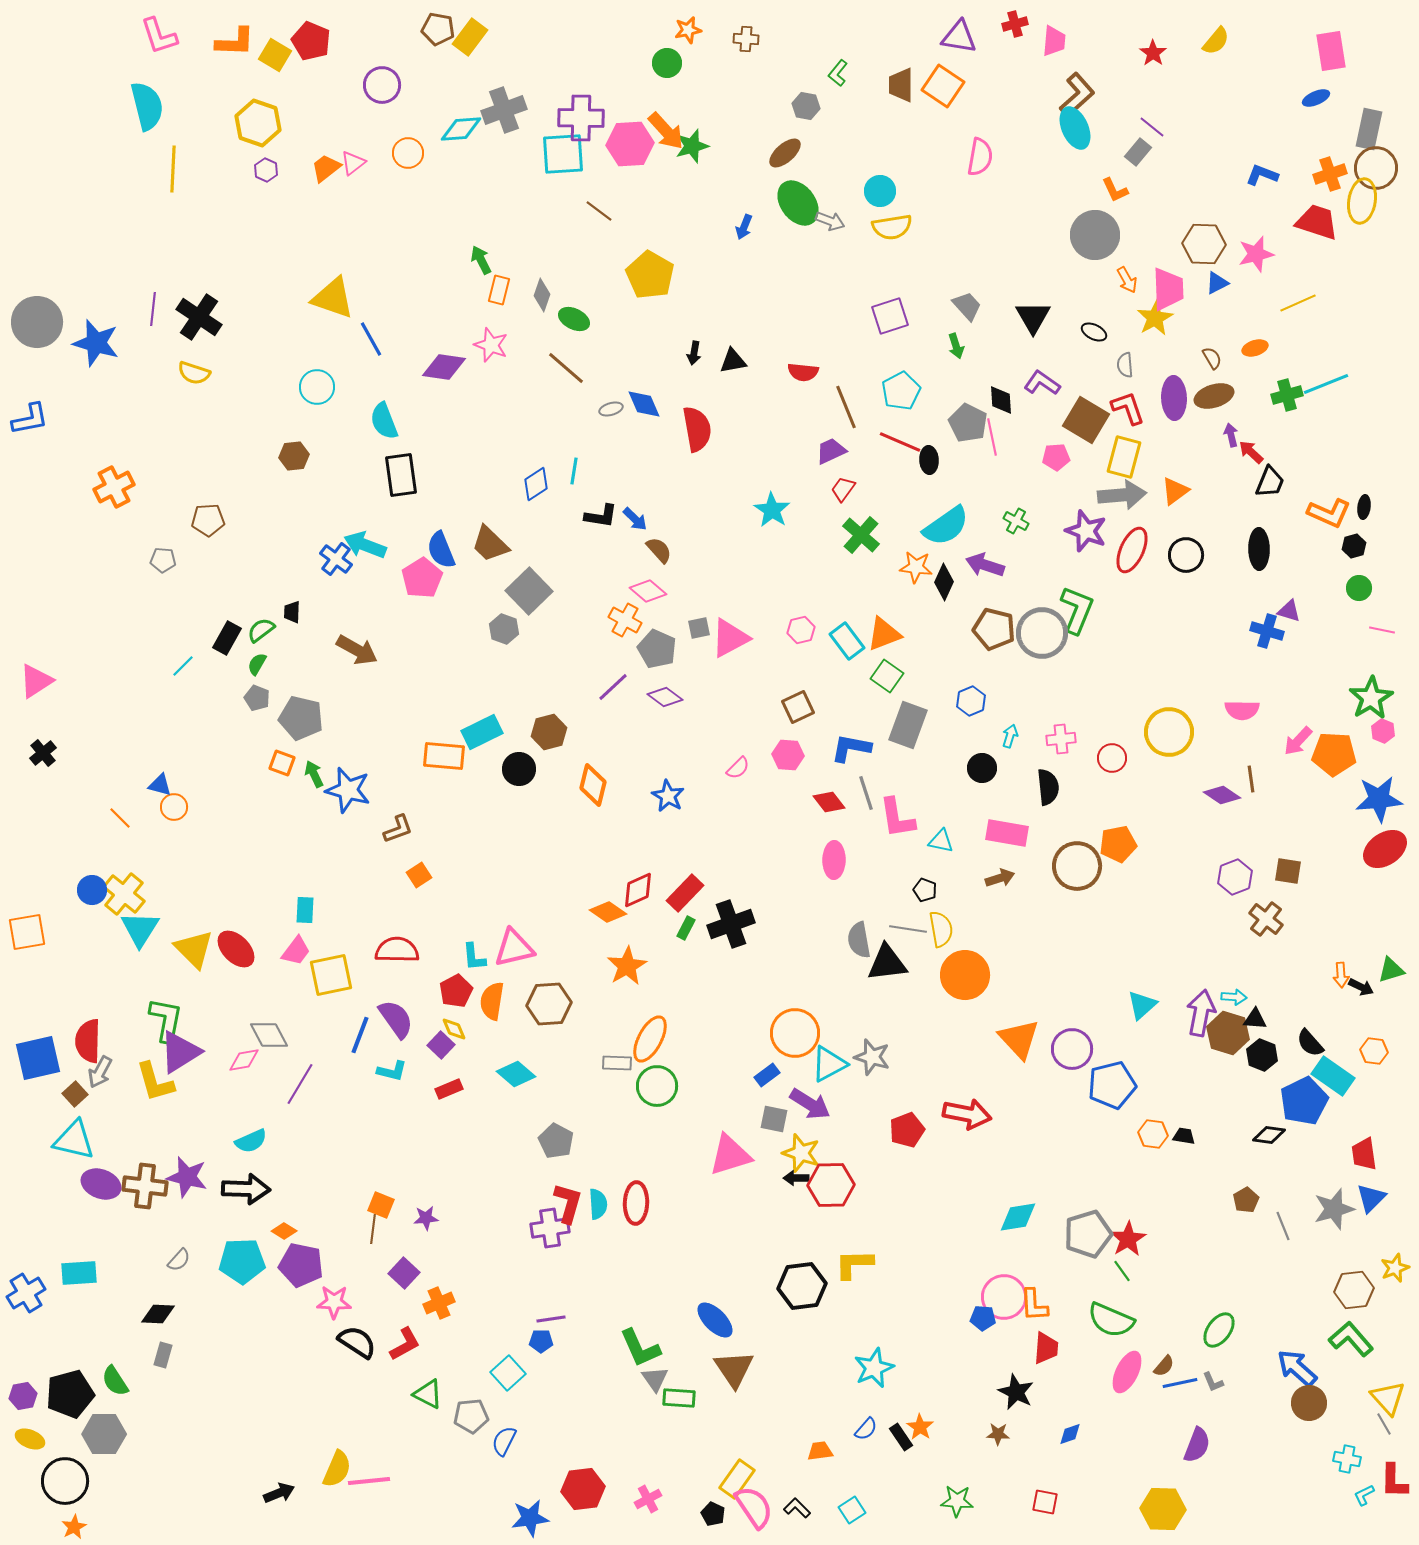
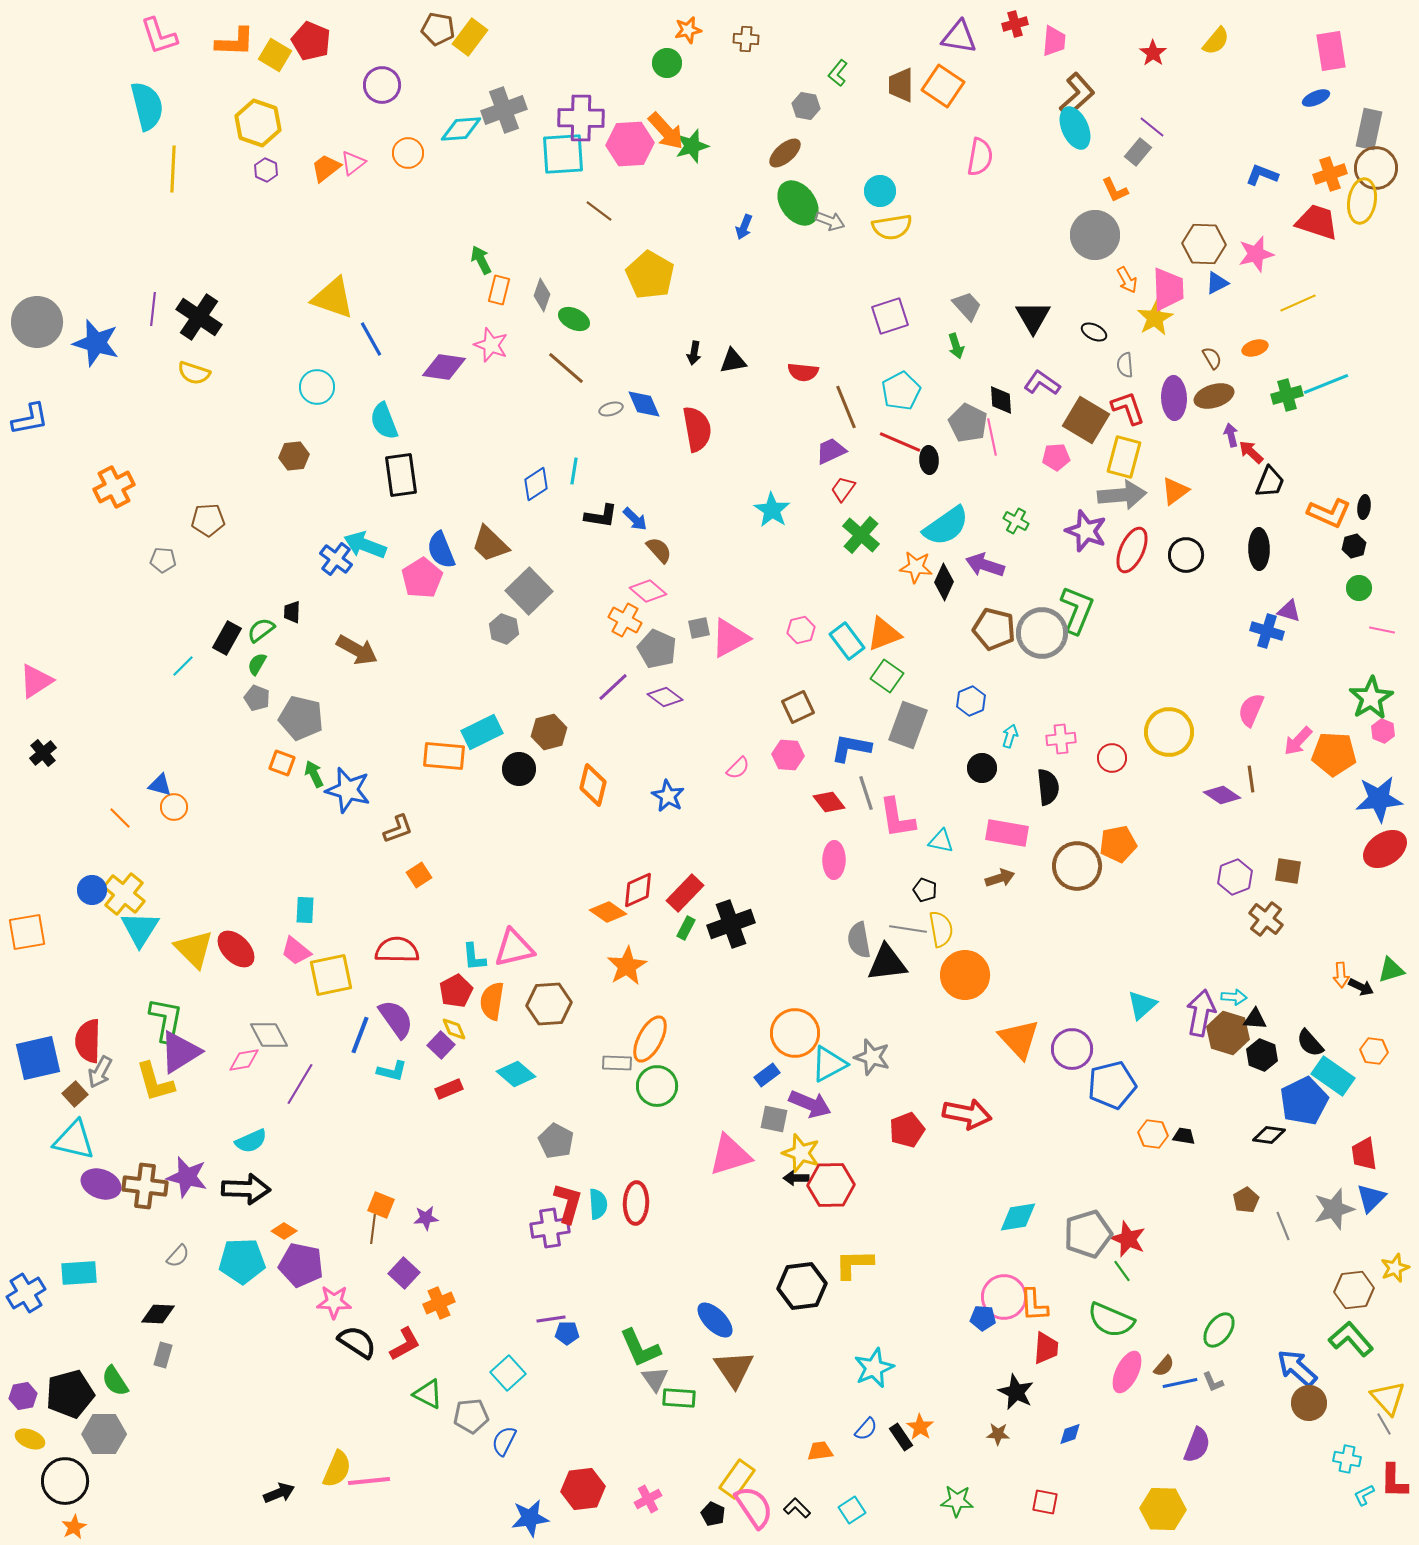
pink semicircle at (1242, 710): moved 9 px right; rotated 112 degrees clockwise
pink trapezoid at (296, 951): rotated 92 degrees clockwise
purple arrow at (810, 1104): rotated 9 degrees counterclockwise
red star at (1128, 1239): rotated 18 degrees counterclockwise
gray semicircle at (179, 1260): moved 1 px left, 4 px up
blue pentagon at (541, 1341): moved 26 px right, 8 px up
